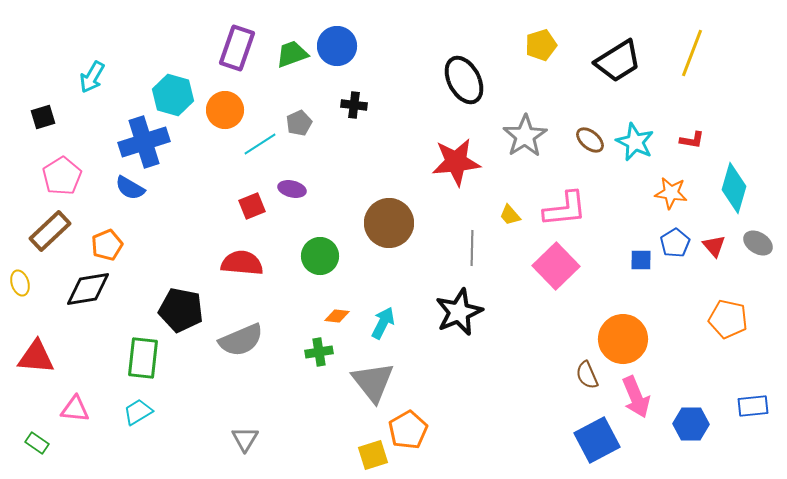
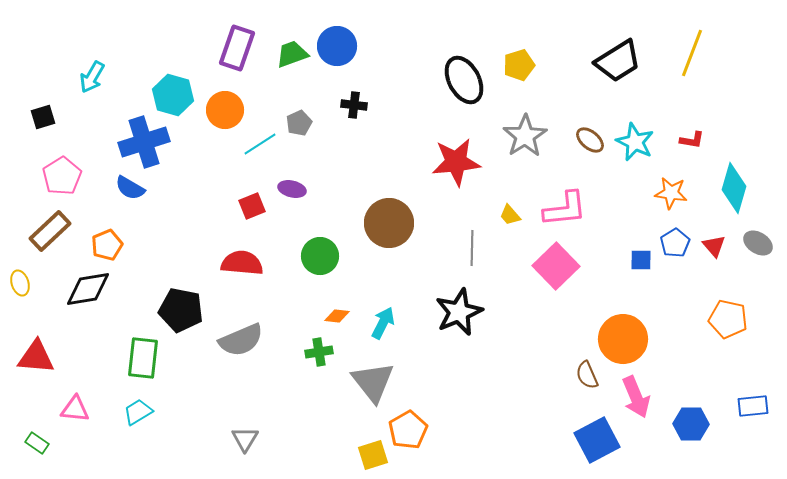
yellow pentagon at (541, 45): moved 22 px left, 20 px down
